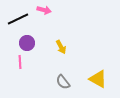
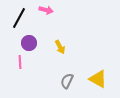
pink arrow: moved 2 px right
black line: moved 1 px right, 1 px up; rotated 35 degrees counterclockwise
purple circle: moved 2 px right
yellow arrow: moved 1 px left
gray semicircle: moved 4 px right, 1 px up; rotated 63 degrees clockwise
